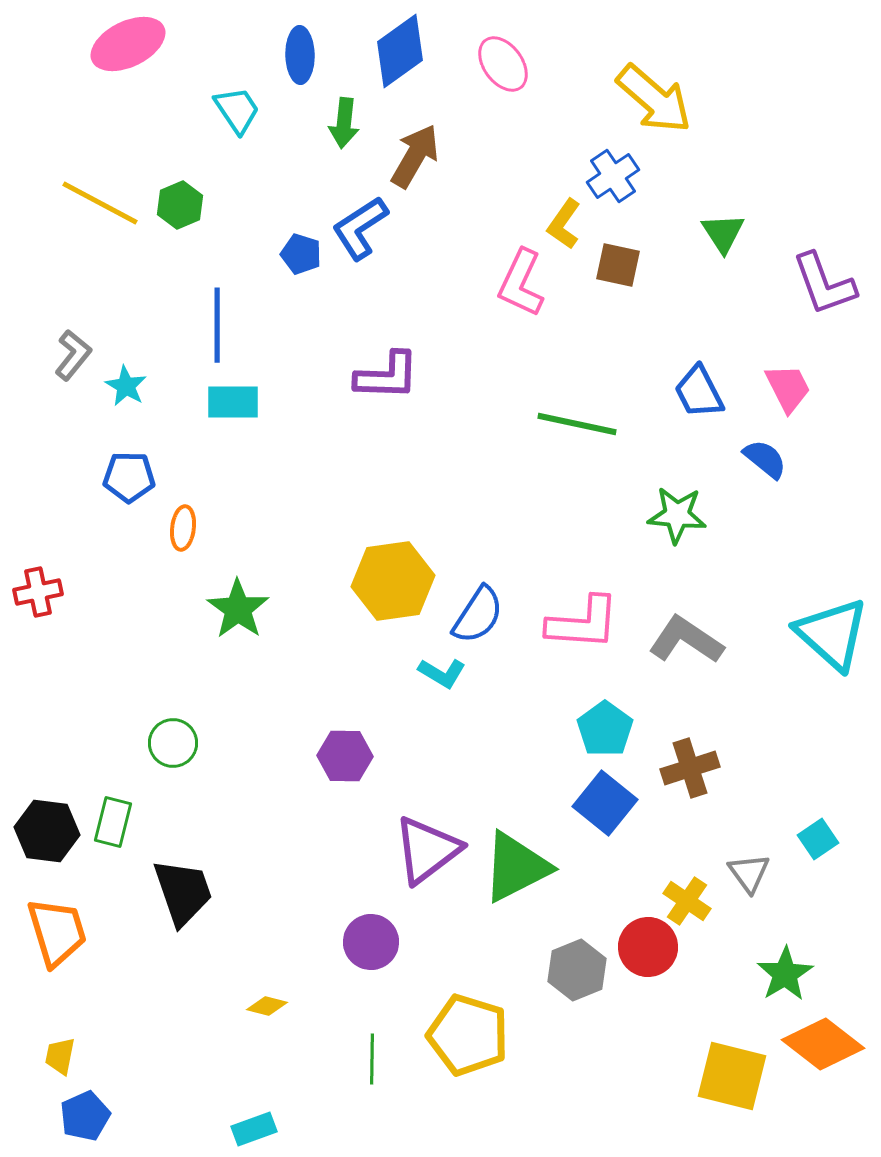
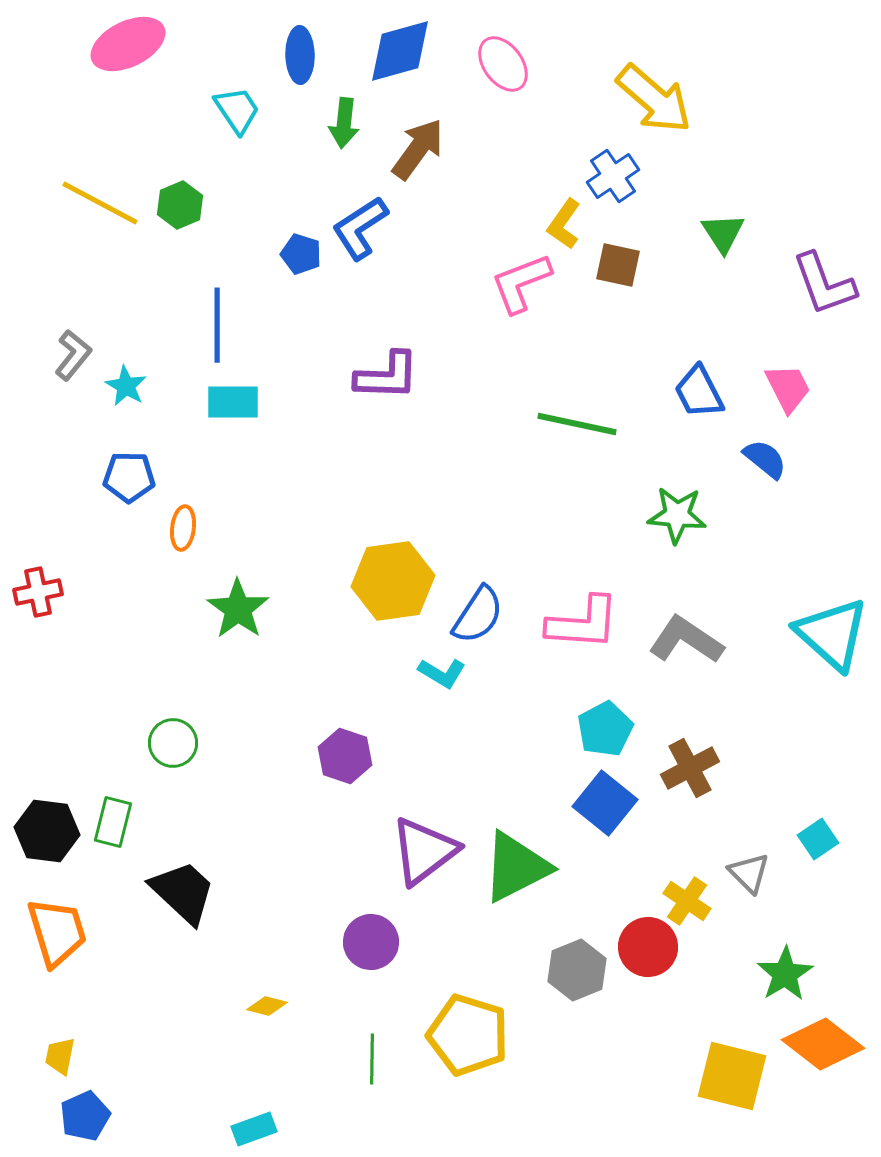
blue diamond at (400, 51): rotated 20 degrees clockwise
brown arrow at (415, 156): moved 3 px right, 7 px up; rotated 6 degrees clockwise
pink L-shape at (521, 283): rotated 44 degrees clockwise
cyan pentagon at (605, 729): rotated 8 degrees clockwise
purple hexagon at (345, 756): rotated 18 degrees clockwise
brown cross at (690, 768): rotated 10 degrees counterclockwise
purple triangle at (427, 850): moved 3 px left, 1 px down
gray triangle at (749, 873): rotated 9 degrees counterclockwise
black trapezoid at (183, 892): rotated 28 degrees counterclockwise
